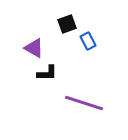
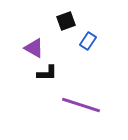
black square: moved 1 px left, 3 px up
blue rectangle: rotated 60 degrees clockwise
purple line: moved 3 px left, 2 px down
